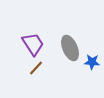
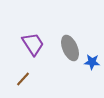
brown line: moved 13 px left, 11 px down
